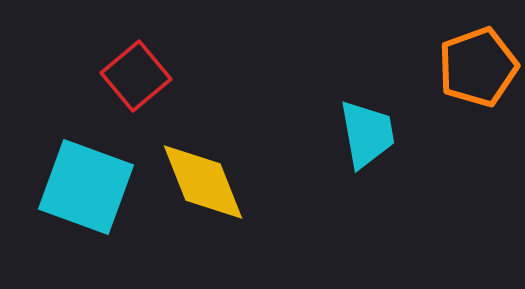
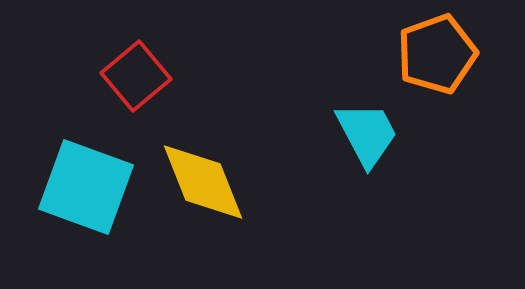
orange pentagon: moved 41 px left, 13 px up
cyan trapezoid: rotated 18 degrees counterclockwise
